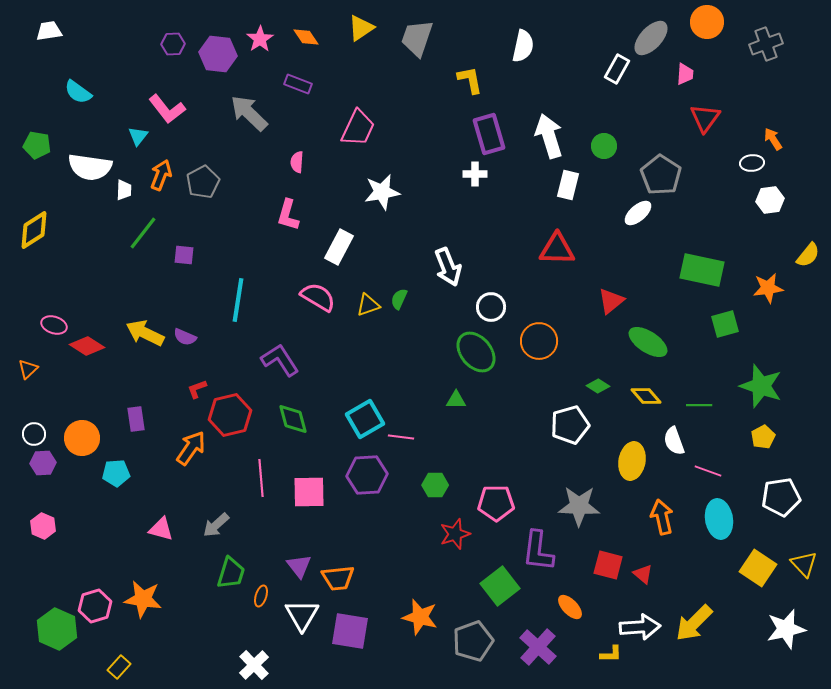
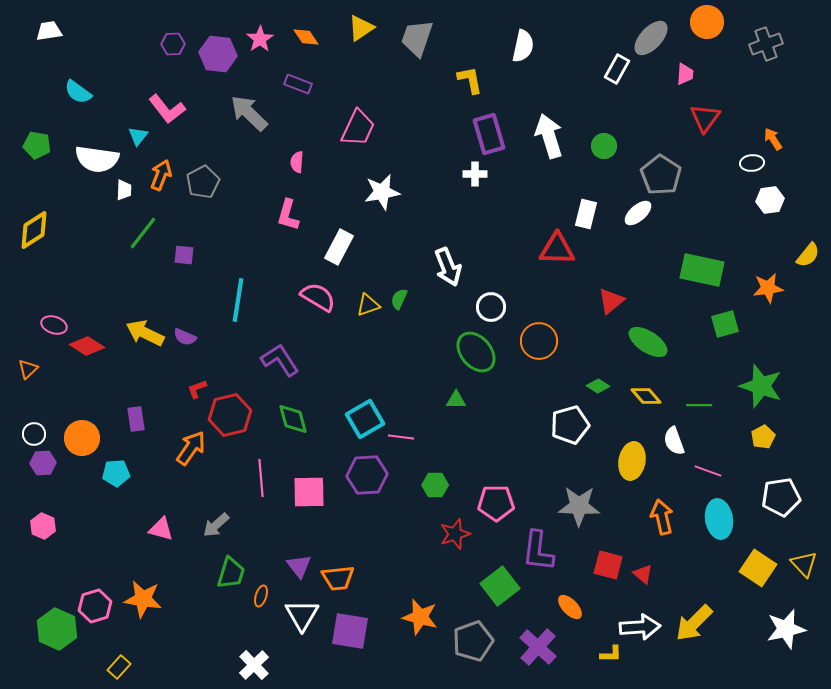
white semicircle at (90, 167): moved 7 px right, 8 px up
white rectangle at (568, 185): moved 18 px right, 29 px down
